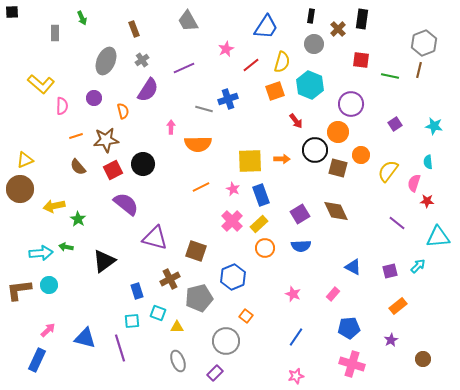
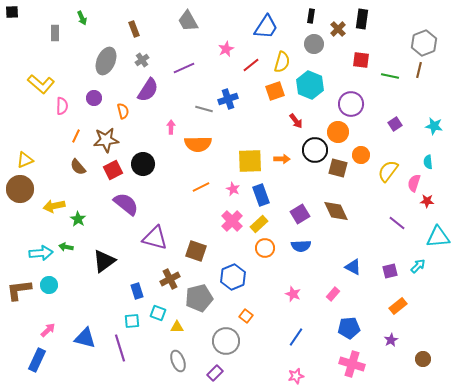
orange line at (76, 136): rotated 48 degrees counterclockwise
